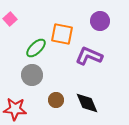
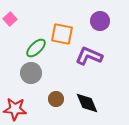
gray circle: moved 1 px left, 2 px up
brown circle: moved 1 px up
